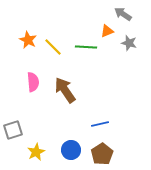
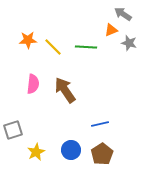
orange triangle: moved 4 px right, 1 px up
orange star: rotated 30 degrees counterclockwise
pink semicircle: moved 2 px down; rotated 12 degrees clockwise
